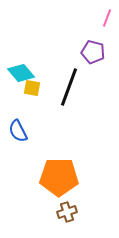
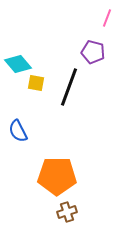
cyan diamond: moved 3 px left, 9 px up
yellow square: moved 4 px right, 5 px up
orange pentagon: moved 2 px left, 1 px up
